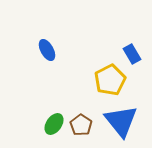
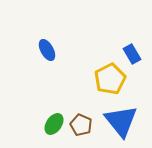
yellow pentagon: moved 1 px up
brown pentagon: rotated 10 degrees counterclockwise
